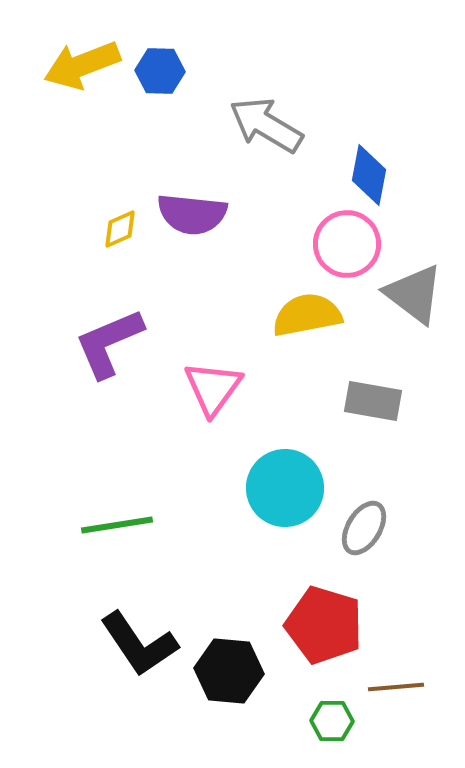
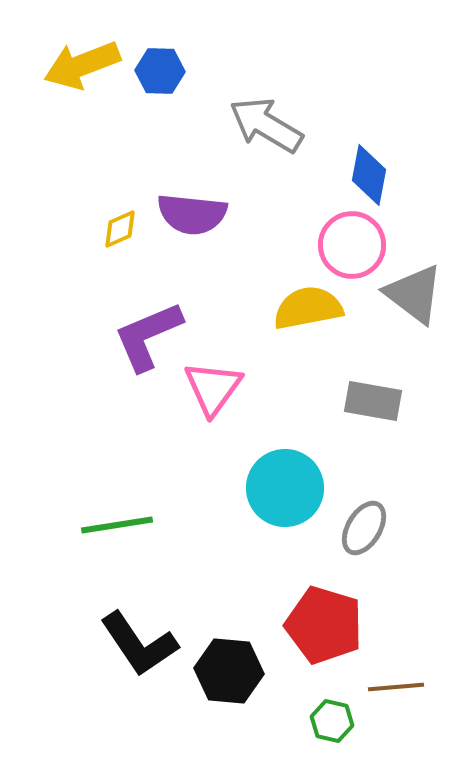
pink circle: moved 5 px right, 1 px down
yellow semicircle: moved 1 px right, 7 px up
purple L-shape: moved 39 px right, 7 px up
green hexagon: rotated 12 degrees clockwise
